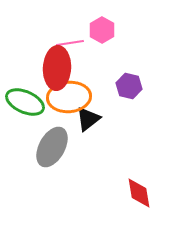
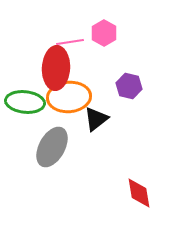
pink hexagon: moved 2 px right, 3 px down
pink line: moved 1 px up
red ellipse: moved 1 px left
green ellipse: rotated 18 degrees counterclockwise
black triangle: moved 8 px right
